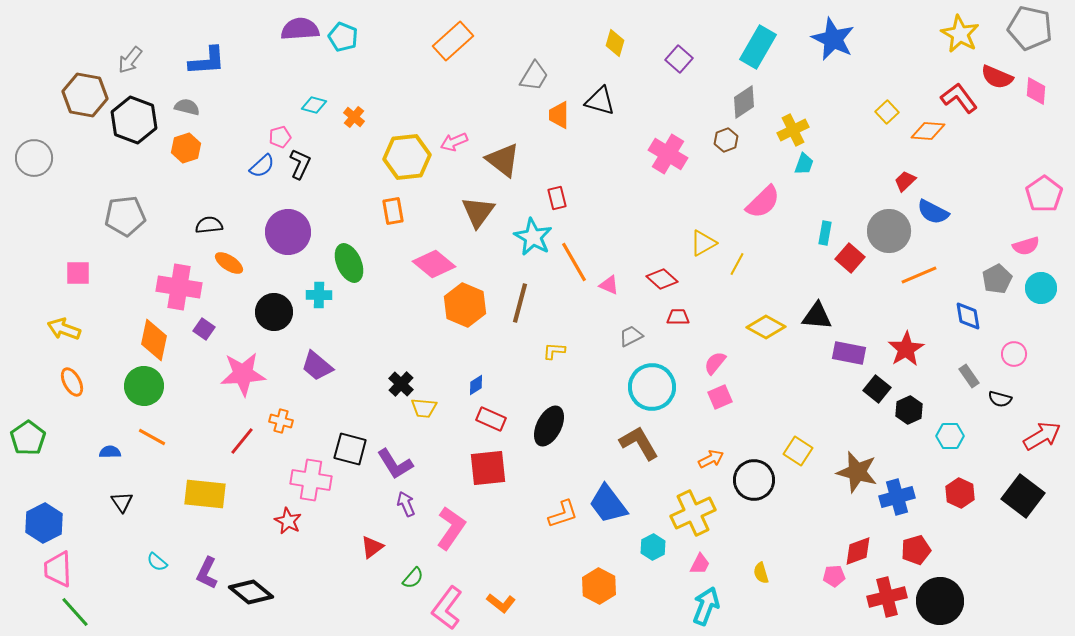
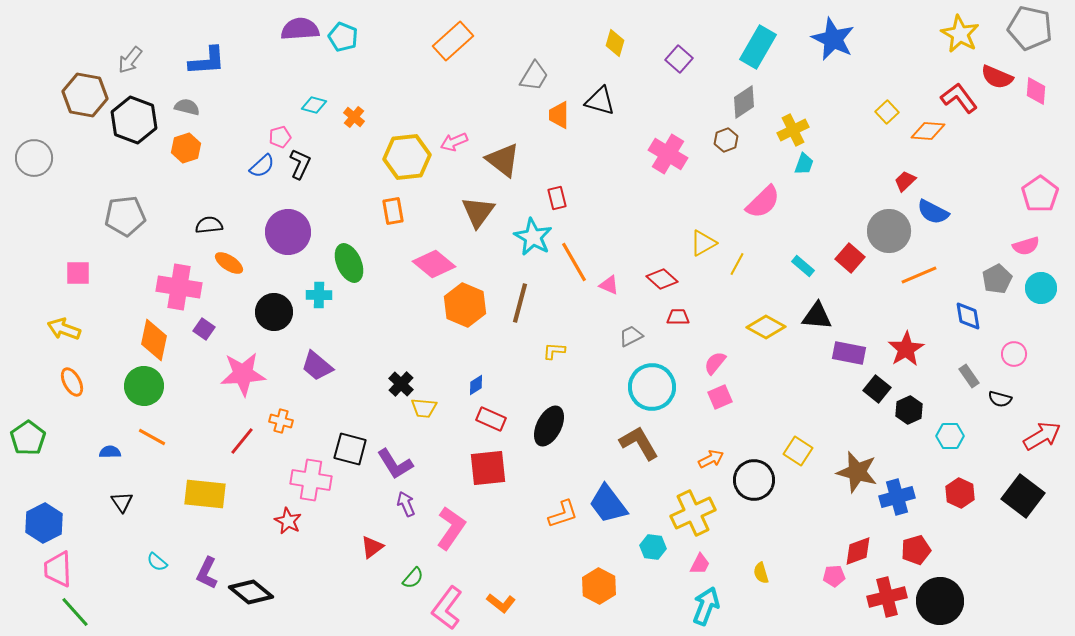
pink pentagon at (1044, 194): moved 4 px left
cyan rectangle at (825, 233): moved 22 px left, 33 px down; rotated 60 degrees counterclockwise
cyan hexagon at (653, 547): rotated 25 degrees counterclockwise
